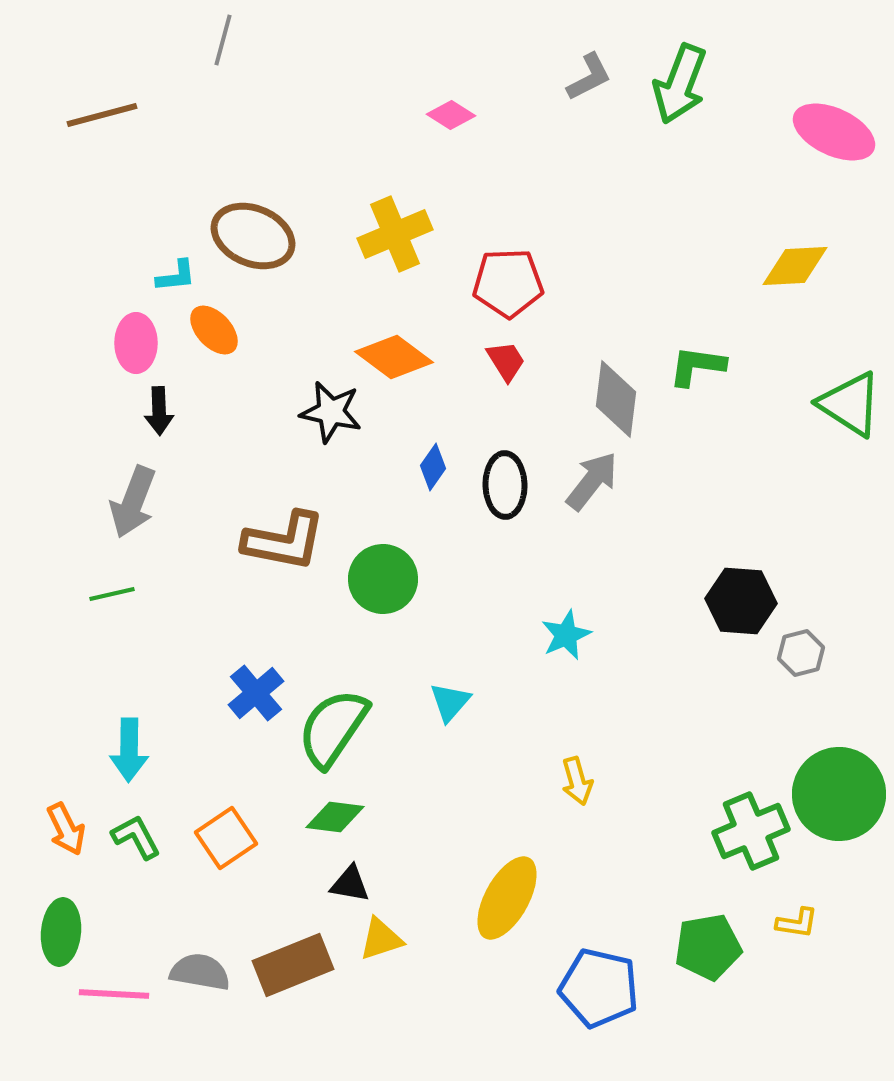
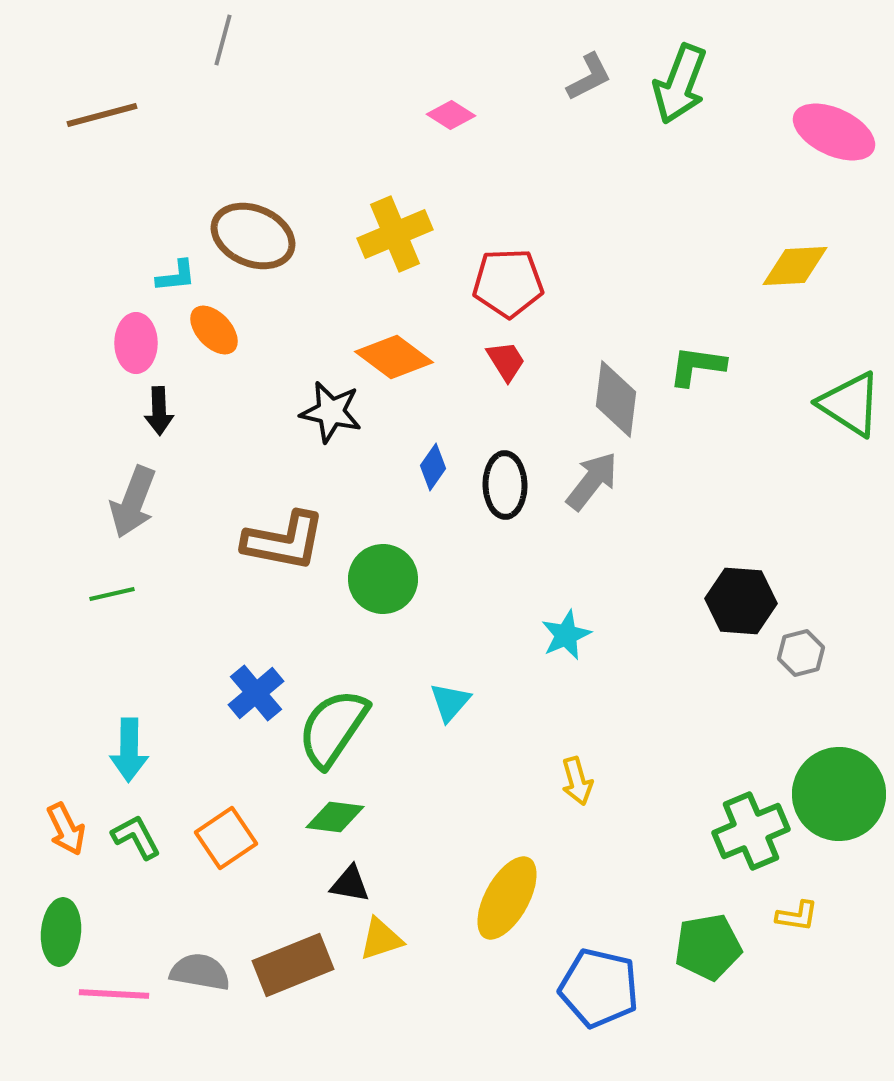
yellow L-shape at (797, 923): moved 7 px up
